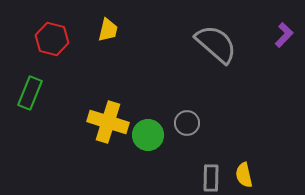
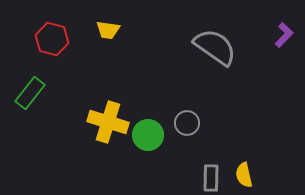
yellow trapezoid: rotated 85 degrees clockwise
gray semicircle: moved 1 px left, 3 px down; rotated 6 degrees counterclockwise
green rectangle: rotated 16 degrees clockwise
